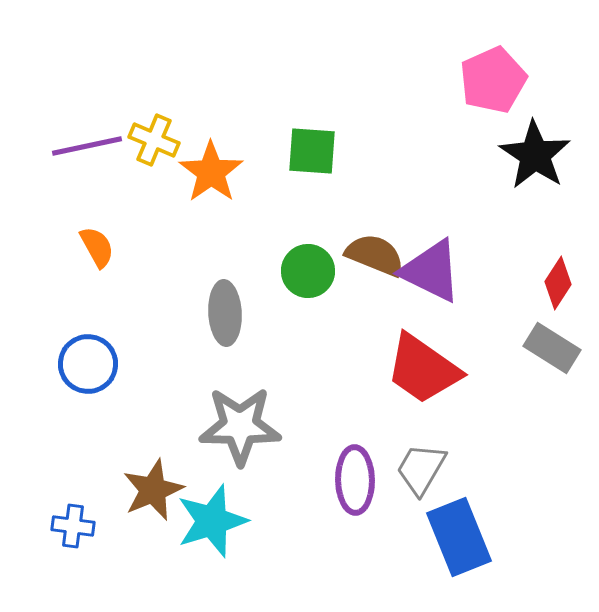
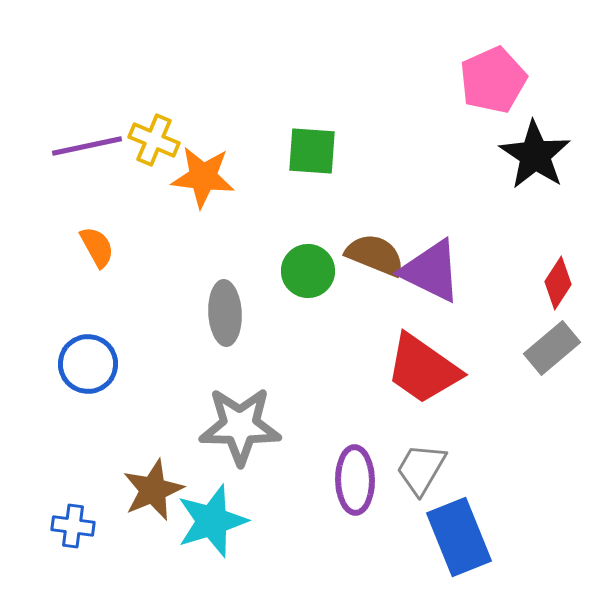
orange star: moved 8 px left, 5 px down; rotated 30 degrees counterclockwise
gray rectangle: rotated 72 degrees counterclockwise
